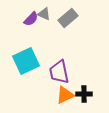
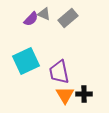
orange triangle: rotated 36 degrees counterclockwise
